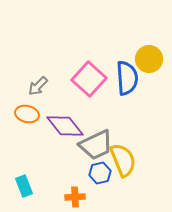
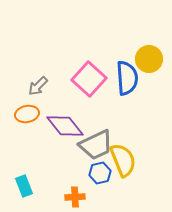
orange ellipse: rotated 25 degrees counterclockwise
